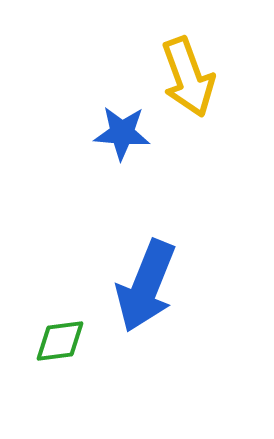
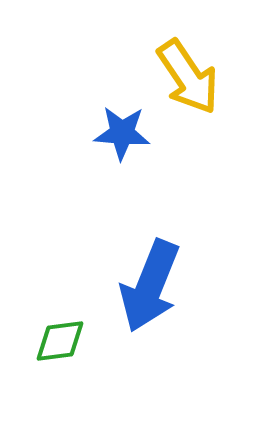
yellow arrow: rotated 14 degrees counterclockwise
blue arrow: moved 4 px right
